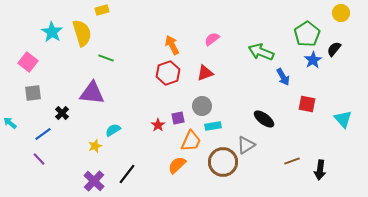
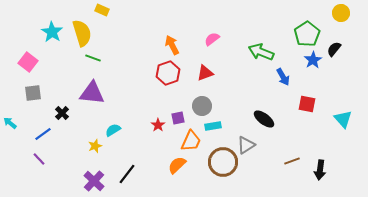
yellow rectangle: rotated 40 degrees clockwise
green line: moved 13 px left
